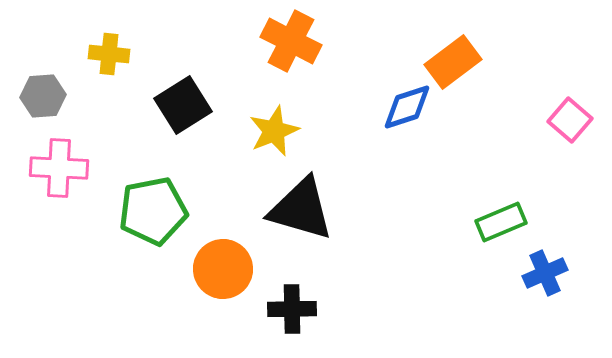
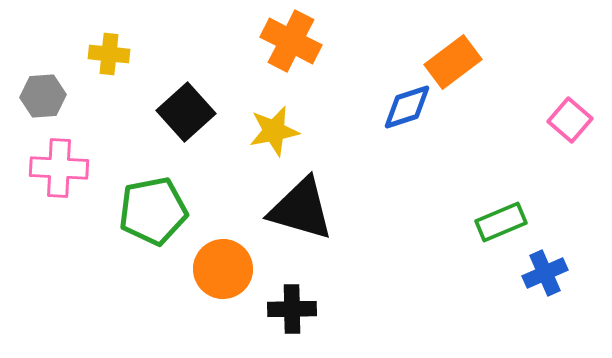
black square: moved 3 px right, 7 px down; rotated 10 degrees counterclockwise
yellow star: rotated 12 degrees clockwise
